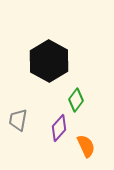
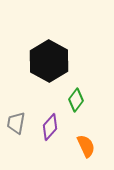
gray trapezoid: moved 2 px left, 3 px down
purple diamond: moved 9 px left, 1 px up
